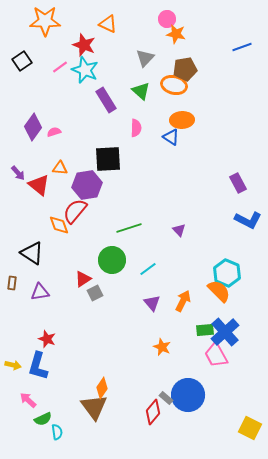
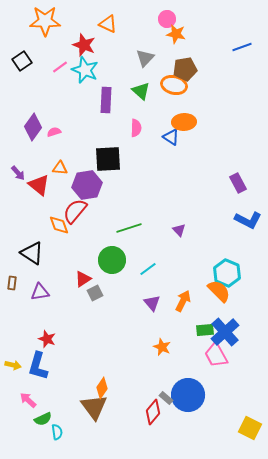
purple rectangle at (106, 100): rotated 35 degrees clockwise
orange ellipse at (182, 120): moved 2 px right, 2 px down
